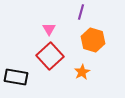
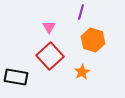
pink triangle: moved 2 px up
